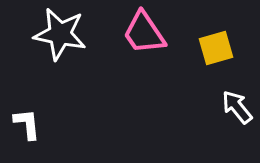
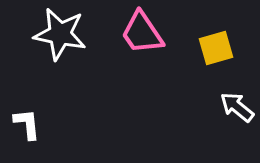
pink trapezoid: moved 2 px left
white arrow: rotated 12 degrees counterclockwise
